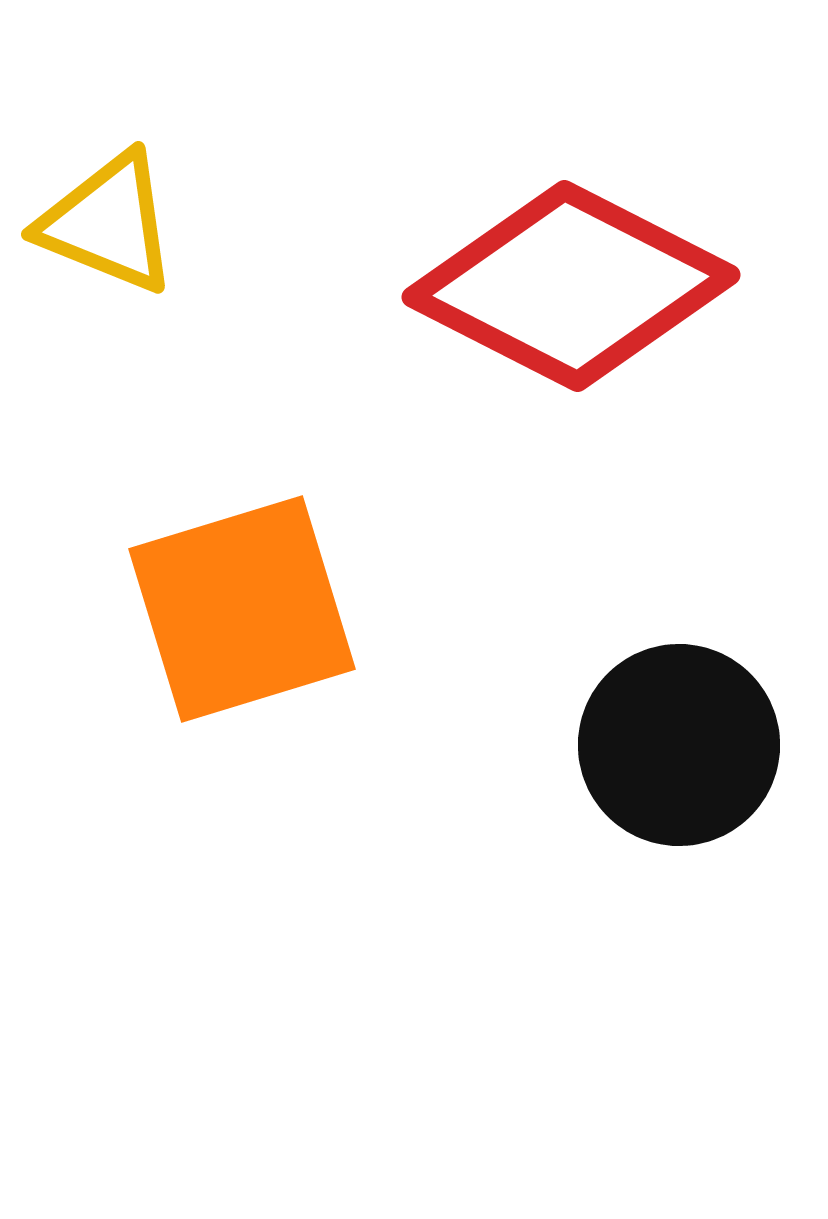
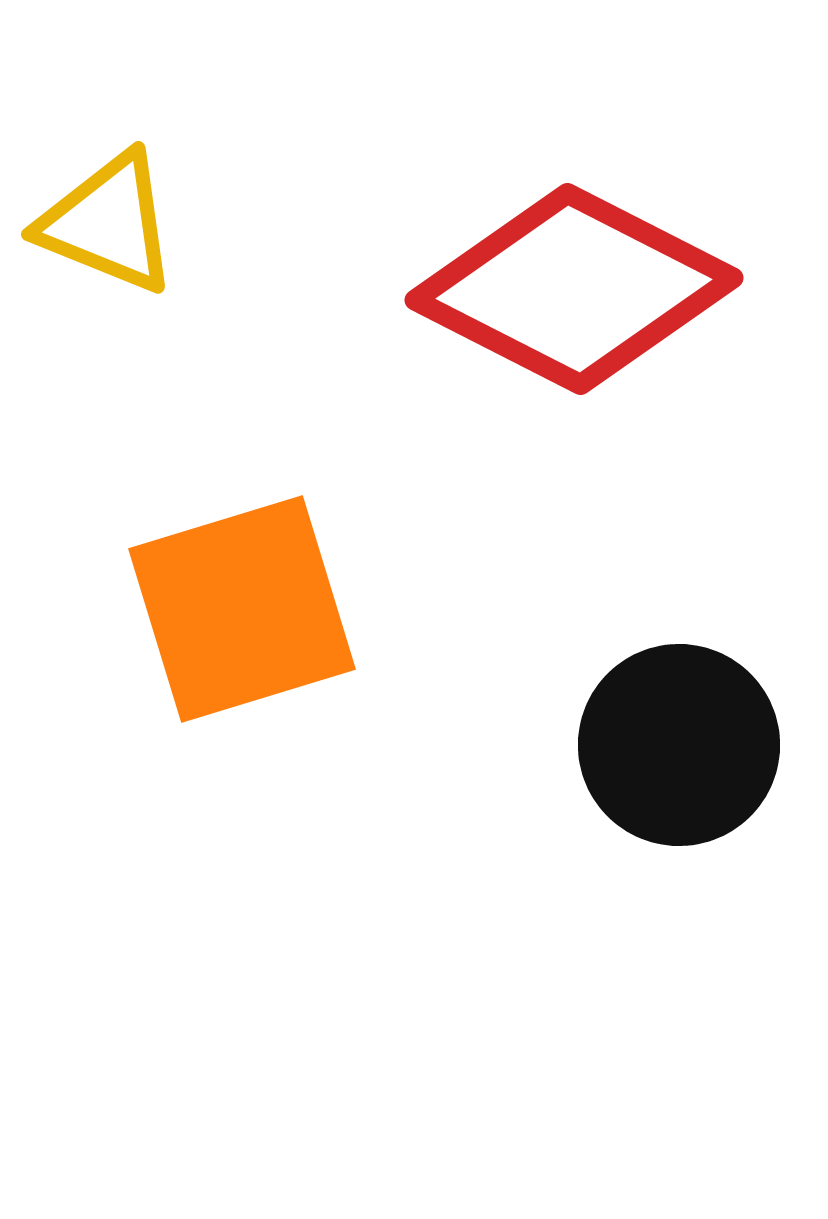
red diamond: moved 3 px right, 3 px down
